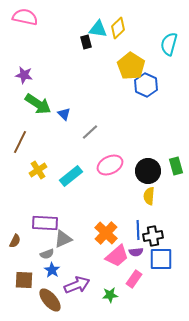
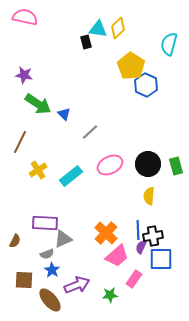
black circle: moved 7 px up
purple semicircle: moved 5 px right, 5 px up; rotated 120 degrees clockwise
